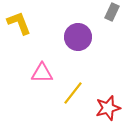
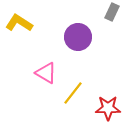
yellow L-shape: rotated 36 degrees counterclockwise
pink triangle: moved 4 px right; rotated 30 degrees clockwise
red star: rotated 15 degrees clockwise
